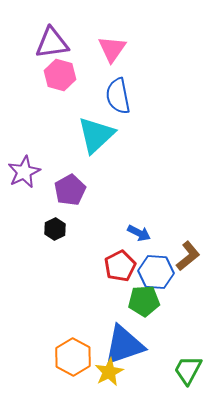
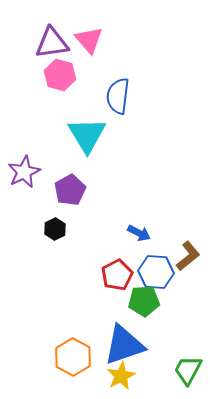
pink triangle: moved 23 px left, 9 px up; rotated 16 degrees counterclockwise
blue semicircle: rotated 18 degrees clockwise
cyan triangle: moved 9 px left; rotated 18 degrees counterclockwise
red pentagon: moved 3 px left, 9 px down
yellow star: moved 12 px right, 4 px down
